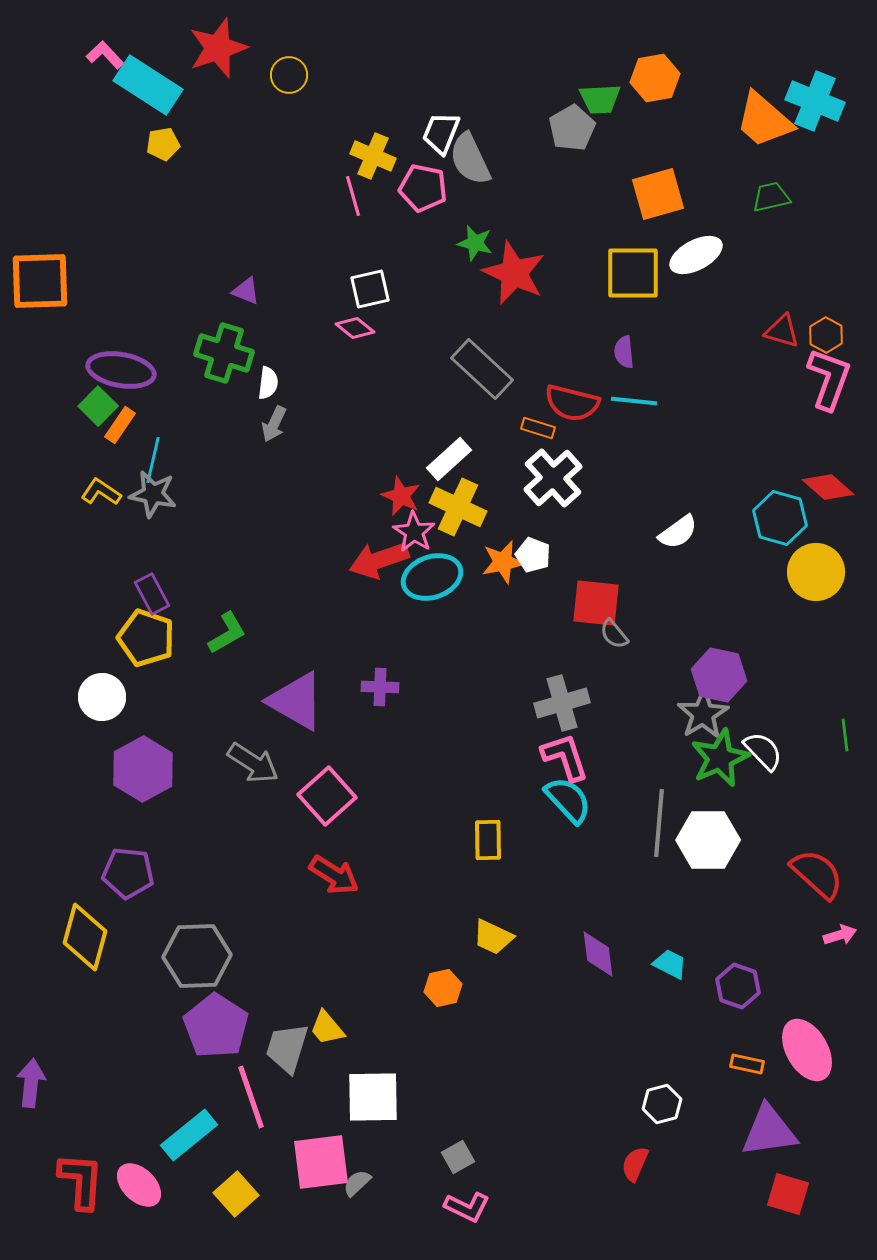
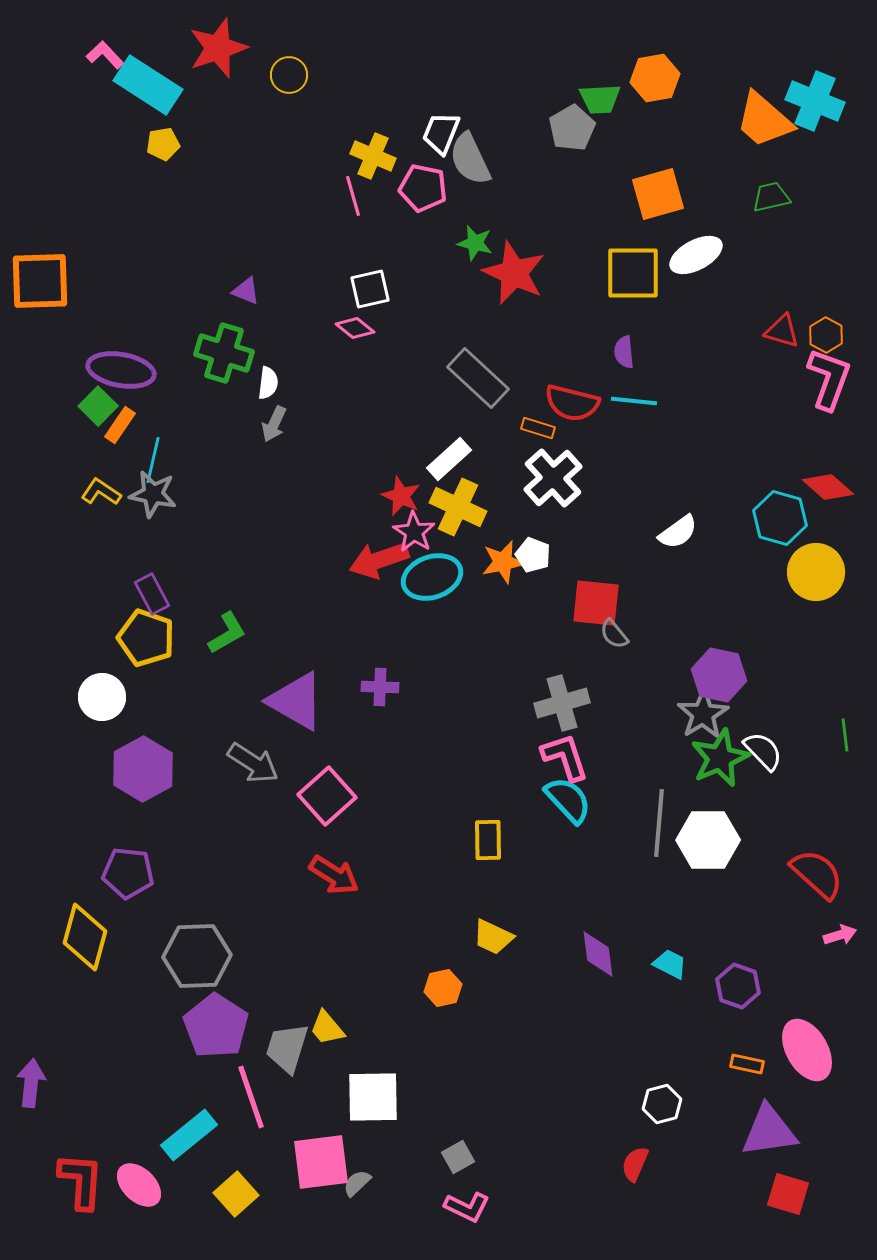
gray rectangle at (482, 369): moved 4 px left, 9 px down
